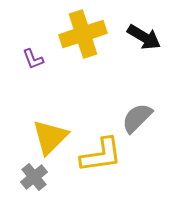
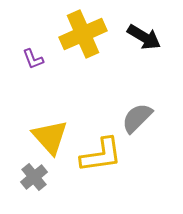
yellow cross: rotated 6 degrees counterclockwise
yellow triangle: rotated 27 degrees counterclockwise
